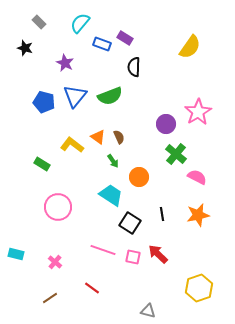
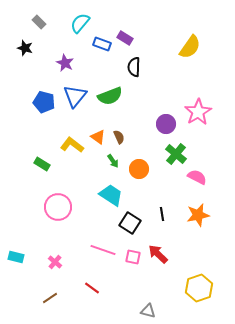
orange circle: moved 8 px up
cyan rectangle: moved 3 px down
